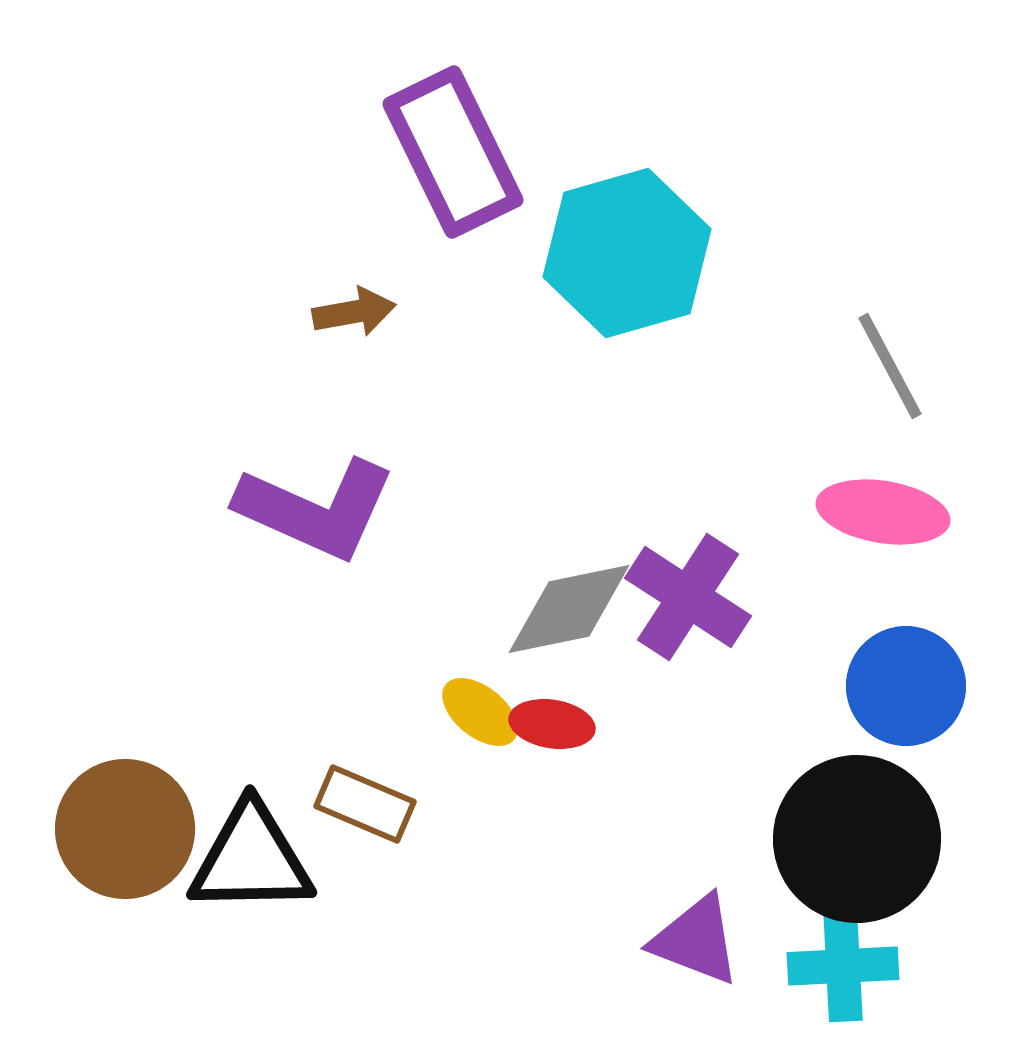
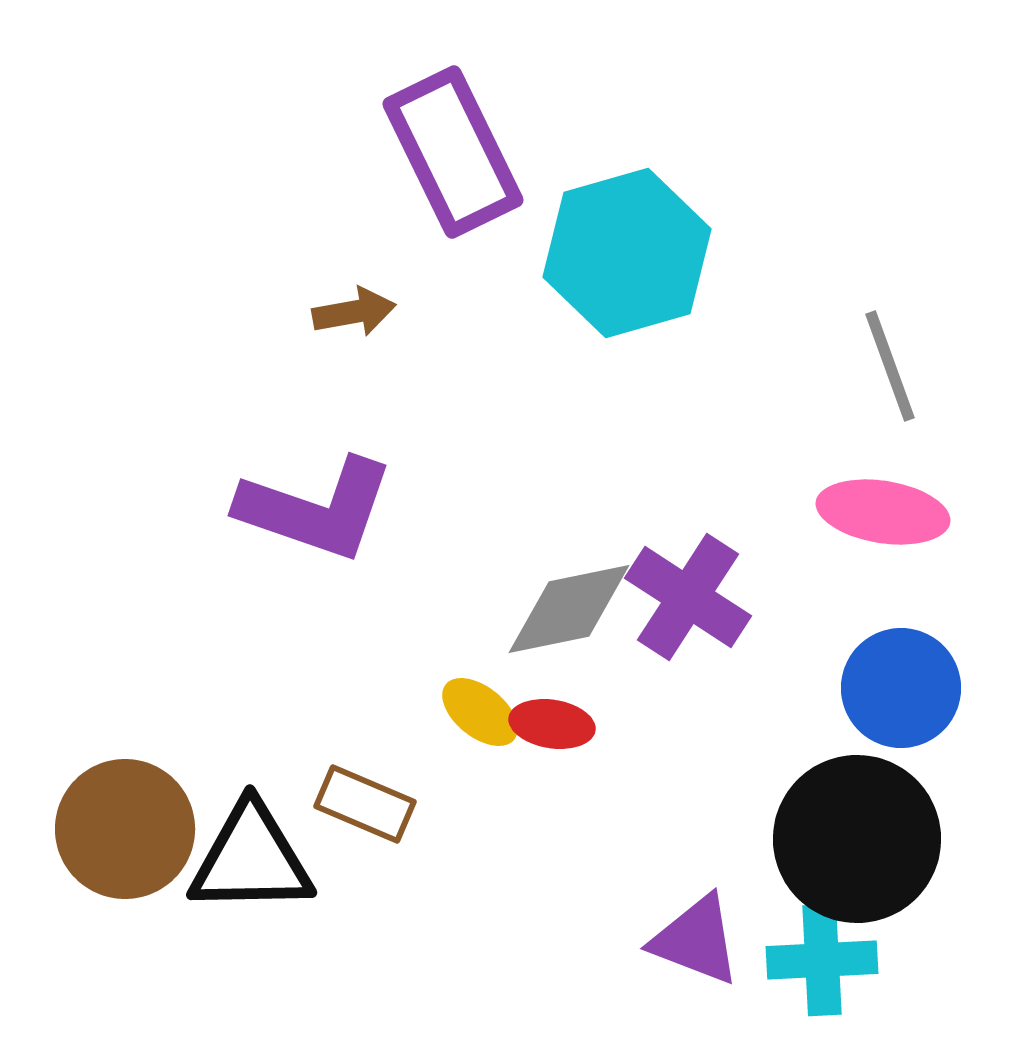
gray line: rotated 8 degrees clockwise
purple L-shape: rotated 5 degrees counterclockwise
blue circle: moved 5 px left, 2 px down
cyan cross: moved 21 px left, 6 px up
